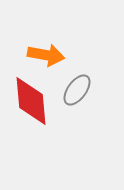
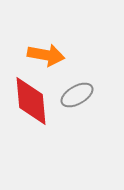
gray ellipse: moved 5 px down; rotated 24 degrees clockwise
